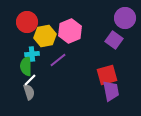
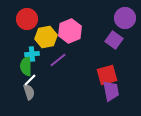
red circle: moved 3 px up
yellow hexagon: moved 1 px right, 1 px down
